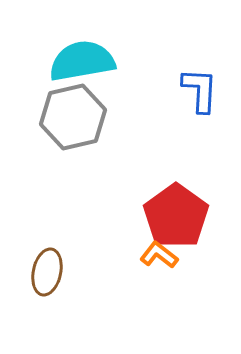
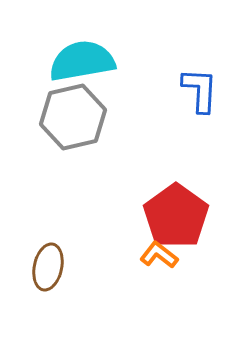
brown ellipse: moved 1 px right, 5 px up
